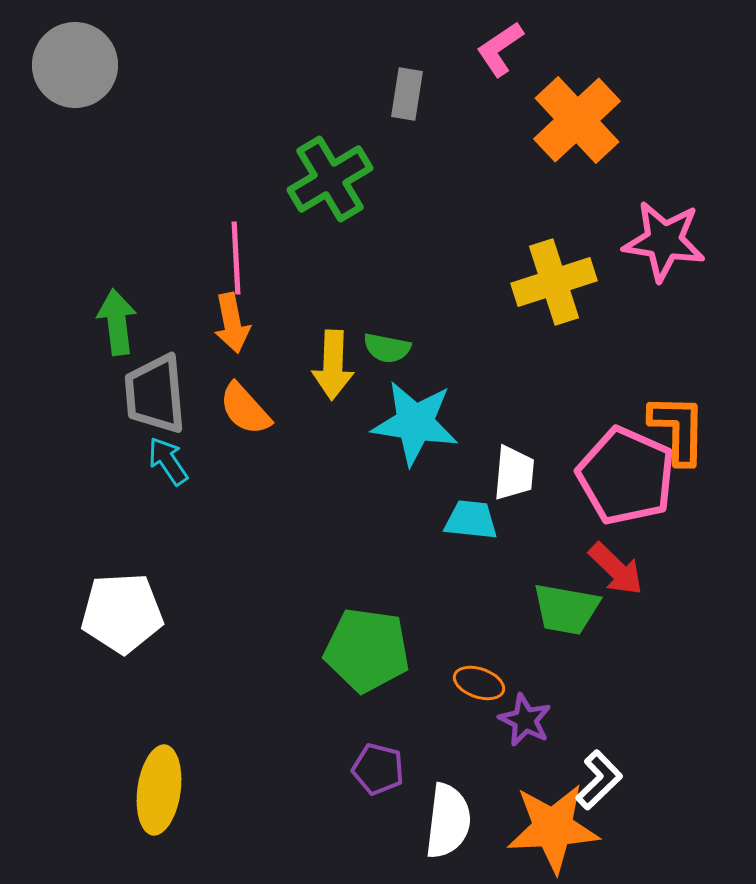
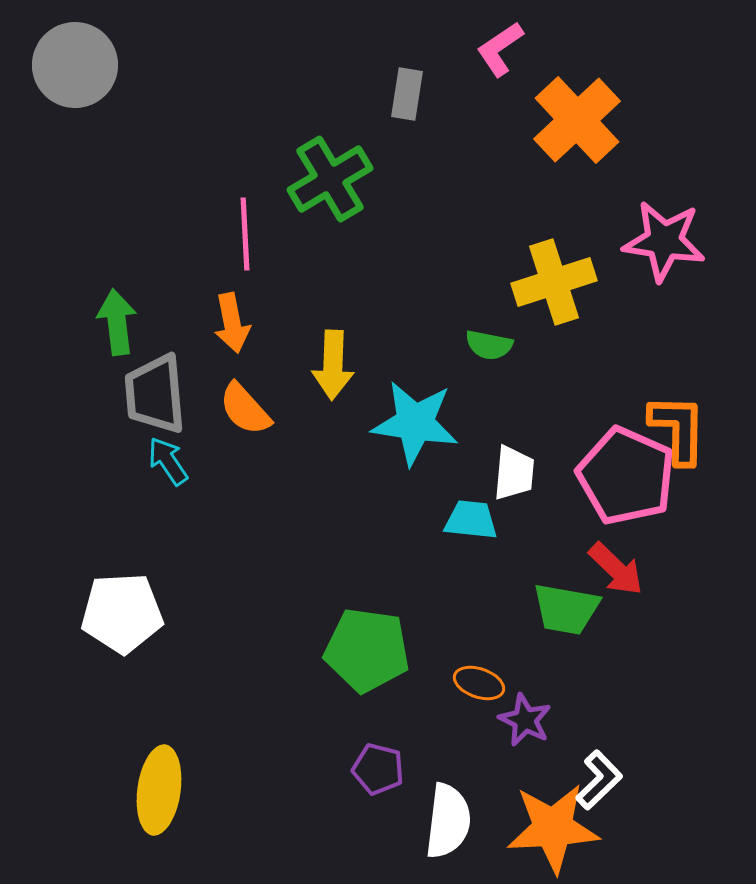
pink line: moved 9 px right, 24 px up
green semicircle: moved 102 px right, 3 px up
